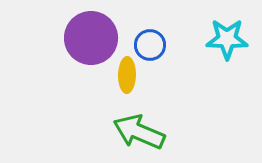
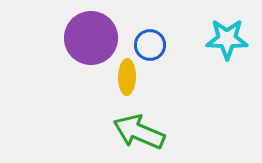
yellow ellipse: moved 2 px down
